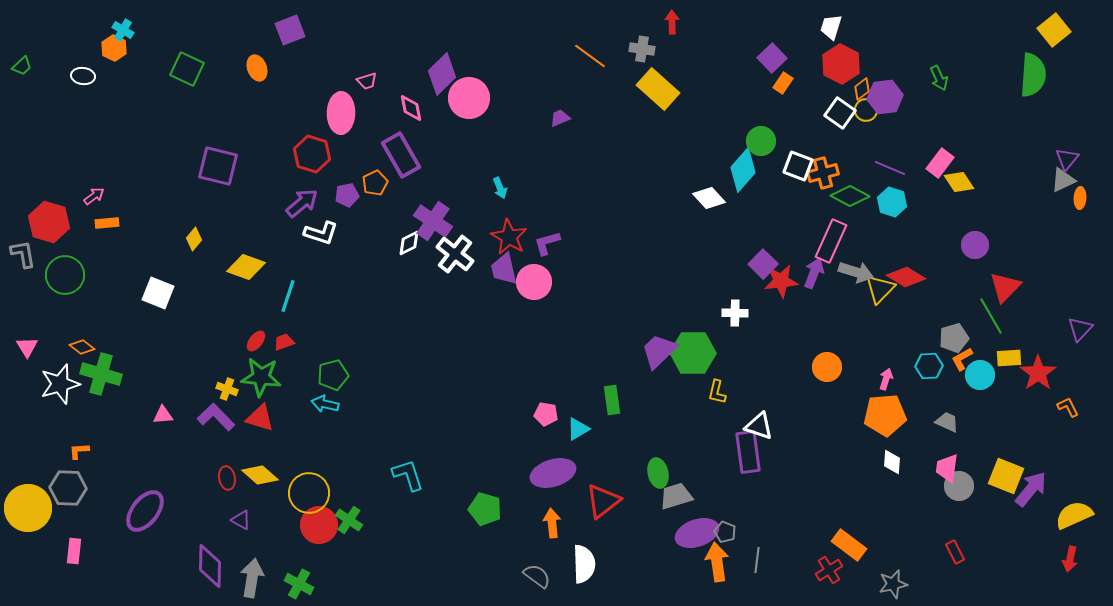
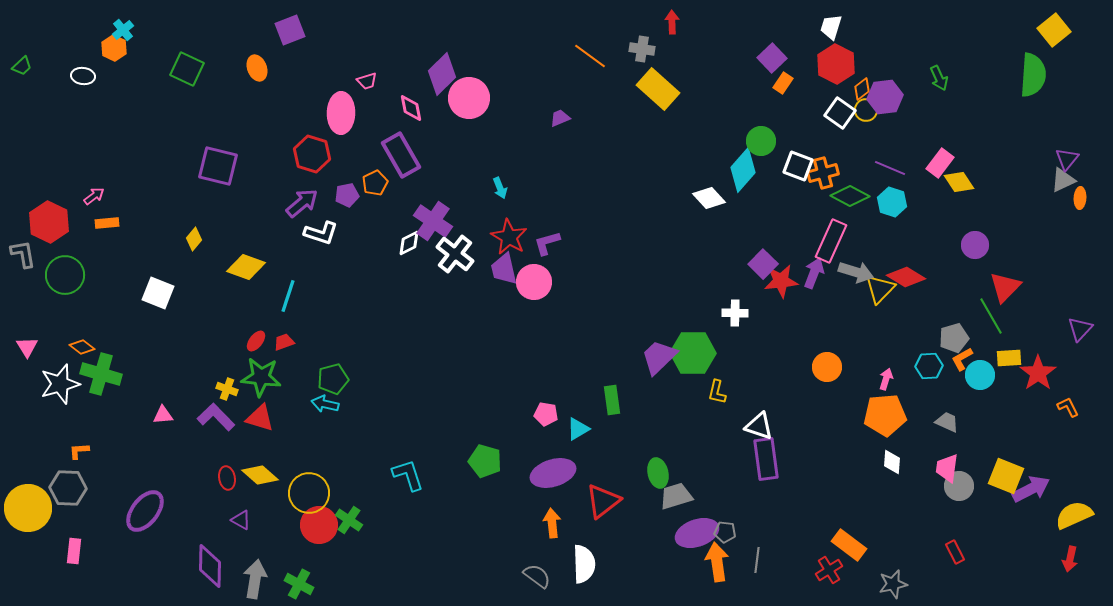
cyan cross at (123, 30): rotated 20 degrees clockwise
red hexagon at (841, 64): moved 5 px left
red hexagon at (49, 222): rotated 9 degrees clockwise
purple trapezoid at (659, 351): moved 6 px down
green pentagon at (333, 375): moved 4 px down
purple rectangle at (748, 452): moved 18 px right, 7 px down
purple arrow at (1031, 489): rotated 24 degrees clockwise
green pentagon at (485, 509): moved 48 px up
gray pentagon at (725, 532): rotated 15 degrees counterclockwise
gray arrow at (252, 578): moved 3 px right, 1 px down
